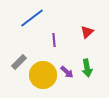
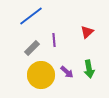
blue line: moved 1 px left, 2 px up
gray rectangle: moved 13 px right, 14 px up
green arrow: moved 2 px right, 1 px down
yellow circle: moved 2 px left
